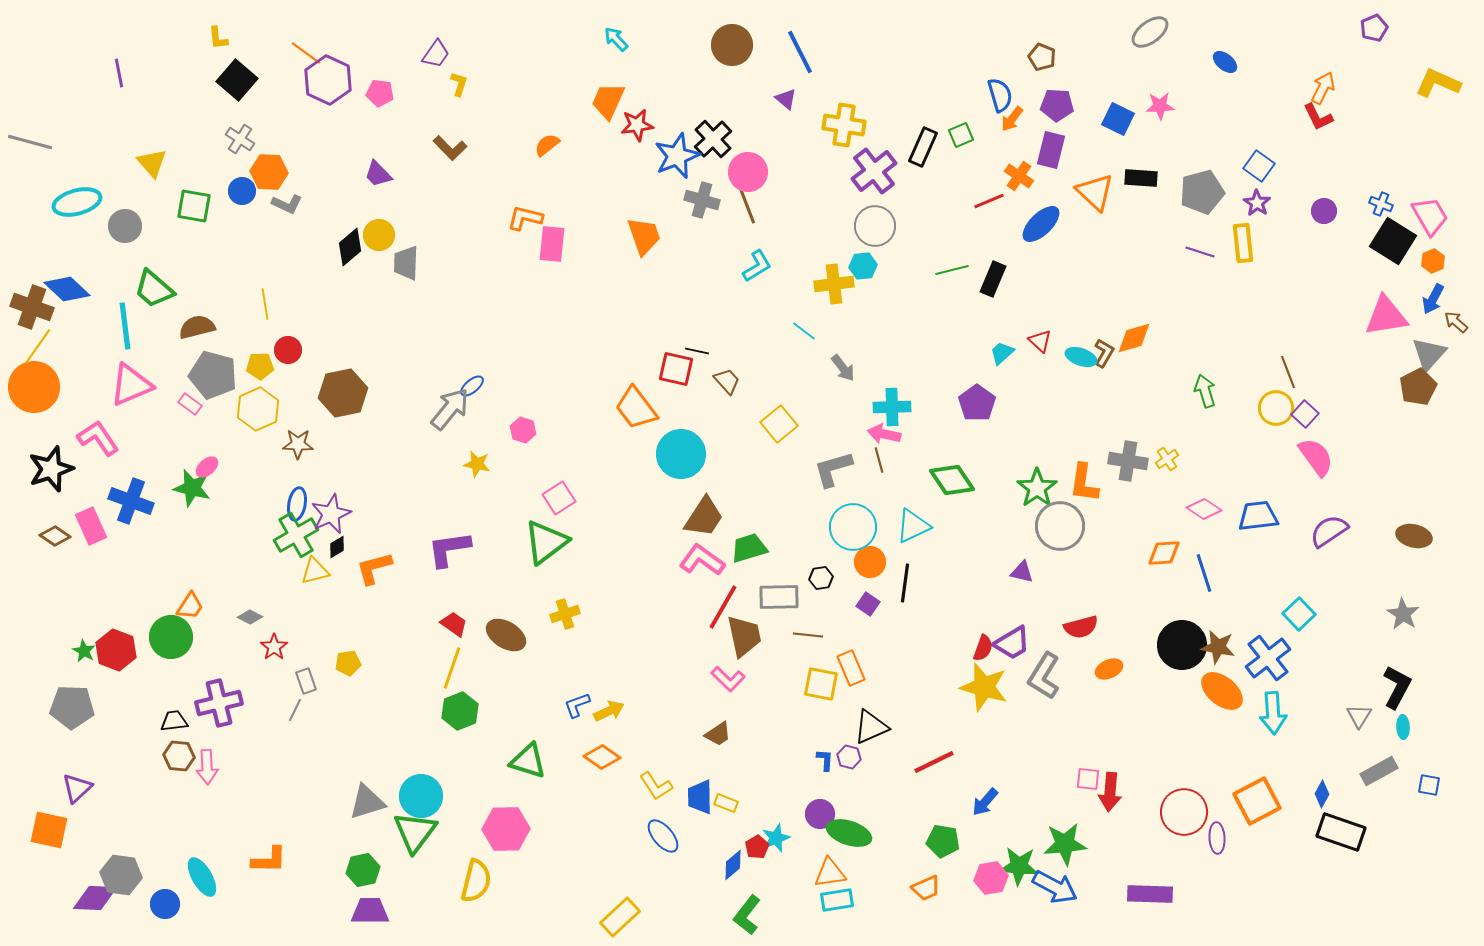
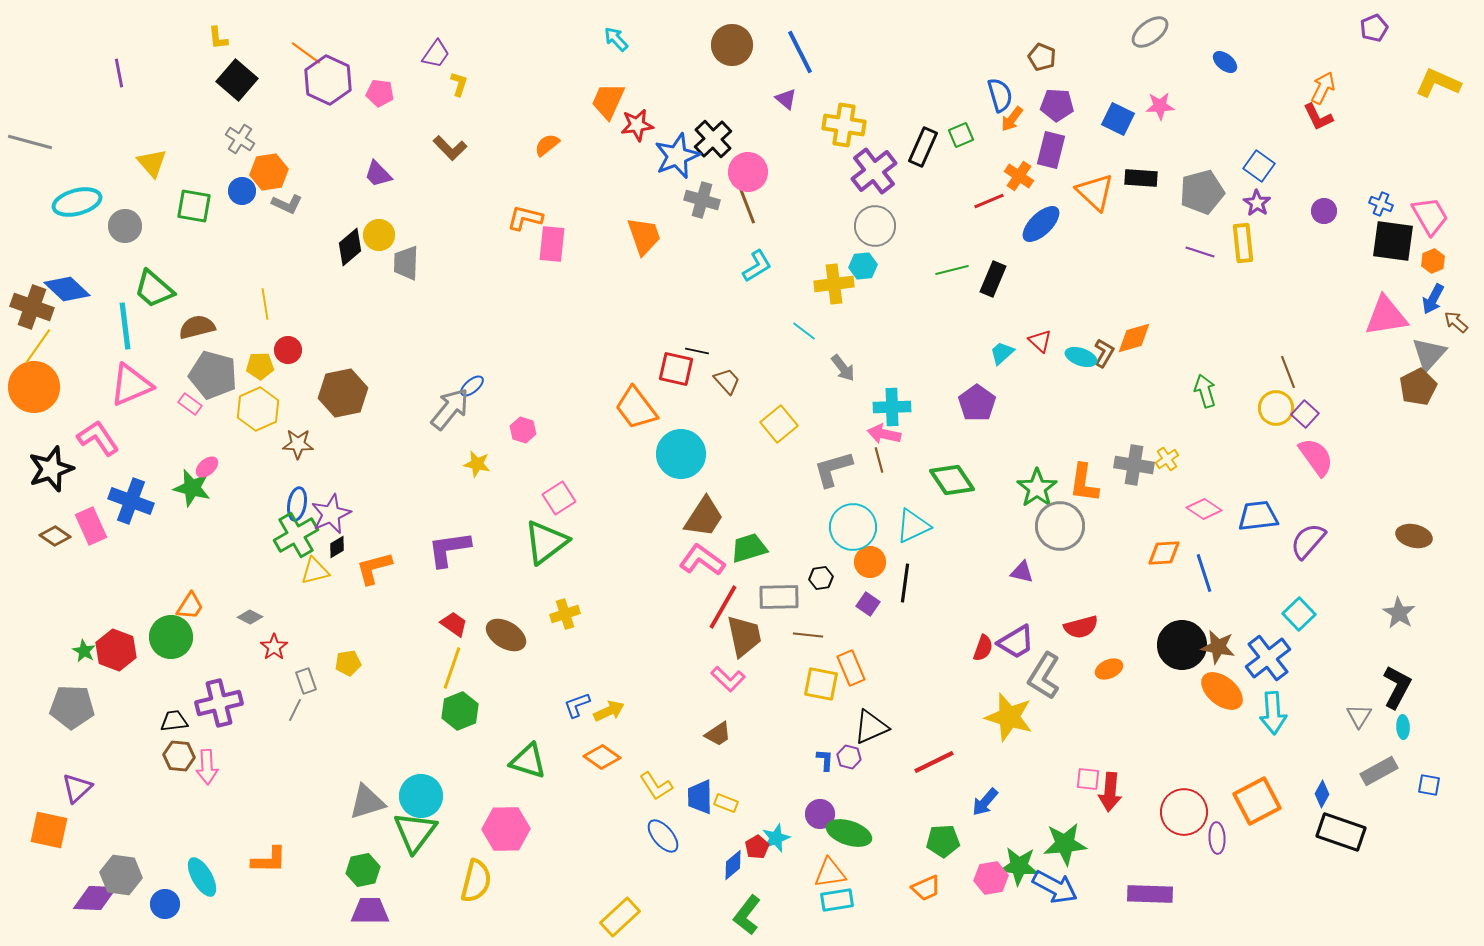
orange hexagon at (269, 172): rotated 12 degrees counterclockwise
black square at (1393, 241): rotated 24 degrees counterclockwise
gray cross at (1128, 461): moved 6 px right, 4 px down
purple semicircle at (1329, 531): moved 21 px left, 10 px down; rotated 15 degrees counterclockwise
gray star at (1403, 614): moved 4 px left, 1 px up
purple trapezoid at (1012, 643): moved 4 px right, 1 px up
yellow star at (984, 687): moved 25 px right, 30 px down
green pentagon at (943, 841): rotated 12 degrees counterclockwise
